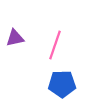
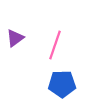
purple triangle: rotated 24 degrees counterclockwise
